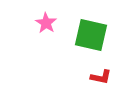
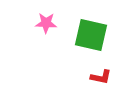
pink star: rotated 30 degrees counterclockwise
